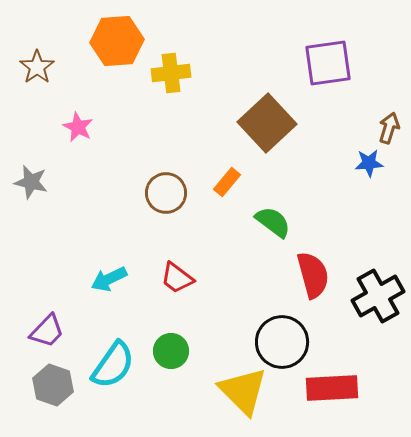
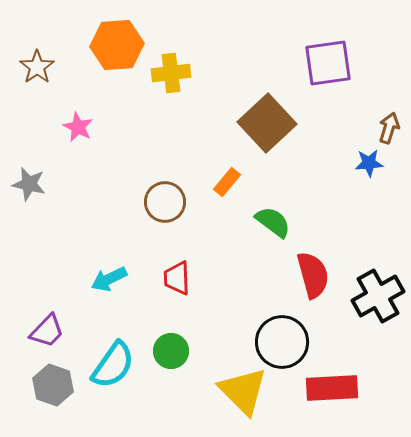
orange hexagon: moved 4 px down
gray star: moved 2 px left, 2 px down
brown circle: moved 1 px left, 9 px down
red trapezoid: rotated 51 degrees clockwise
